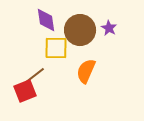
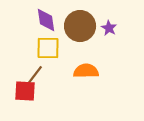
brown circle: moved 4 px up
yellow square: moved 8 px left
orange semicircle: rotated 65 degrees clockwise
brown line: rotated 15 degrees counterclockwise
red square: rotated 25 degrees clockwise
